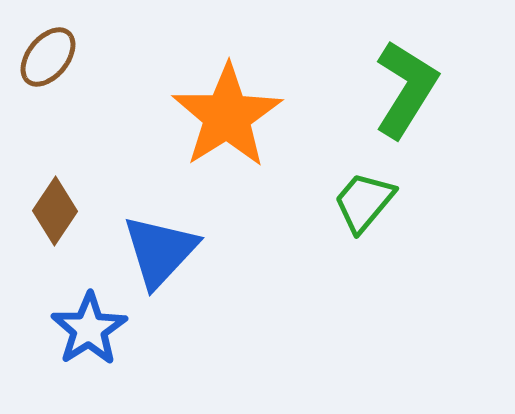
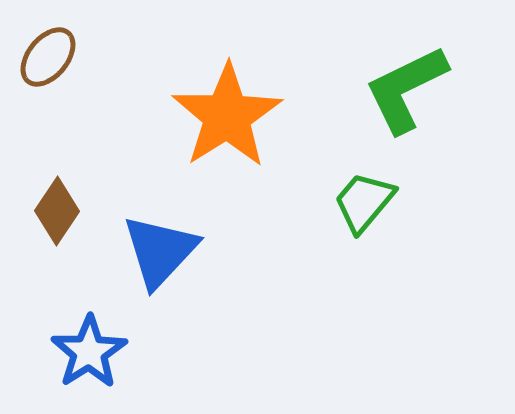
green L-shape: rotated 148 degrees counterclockwise
brown diamond: moved 2 px right
blue star: moved 23 px down
